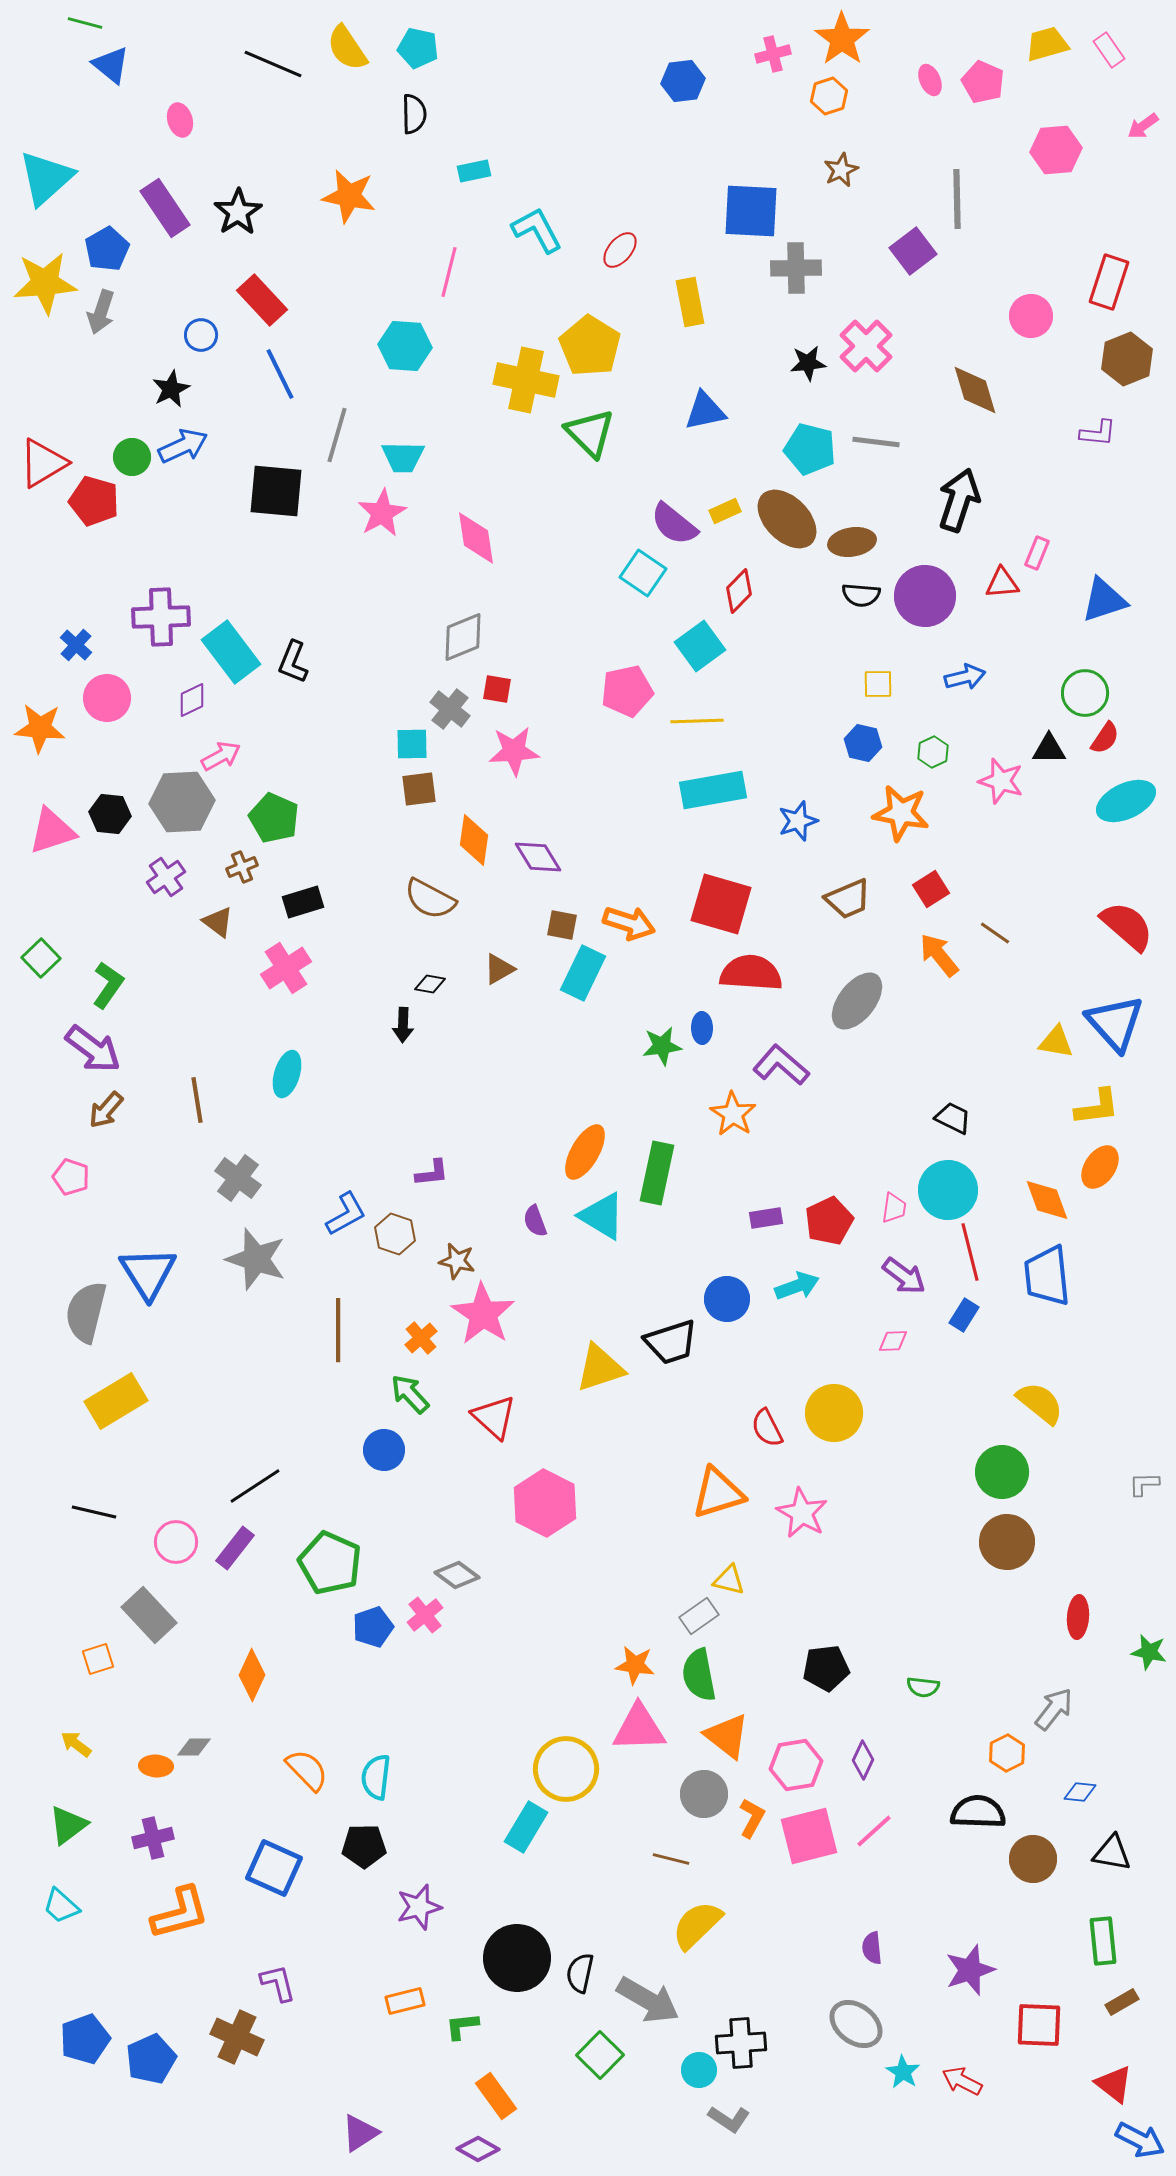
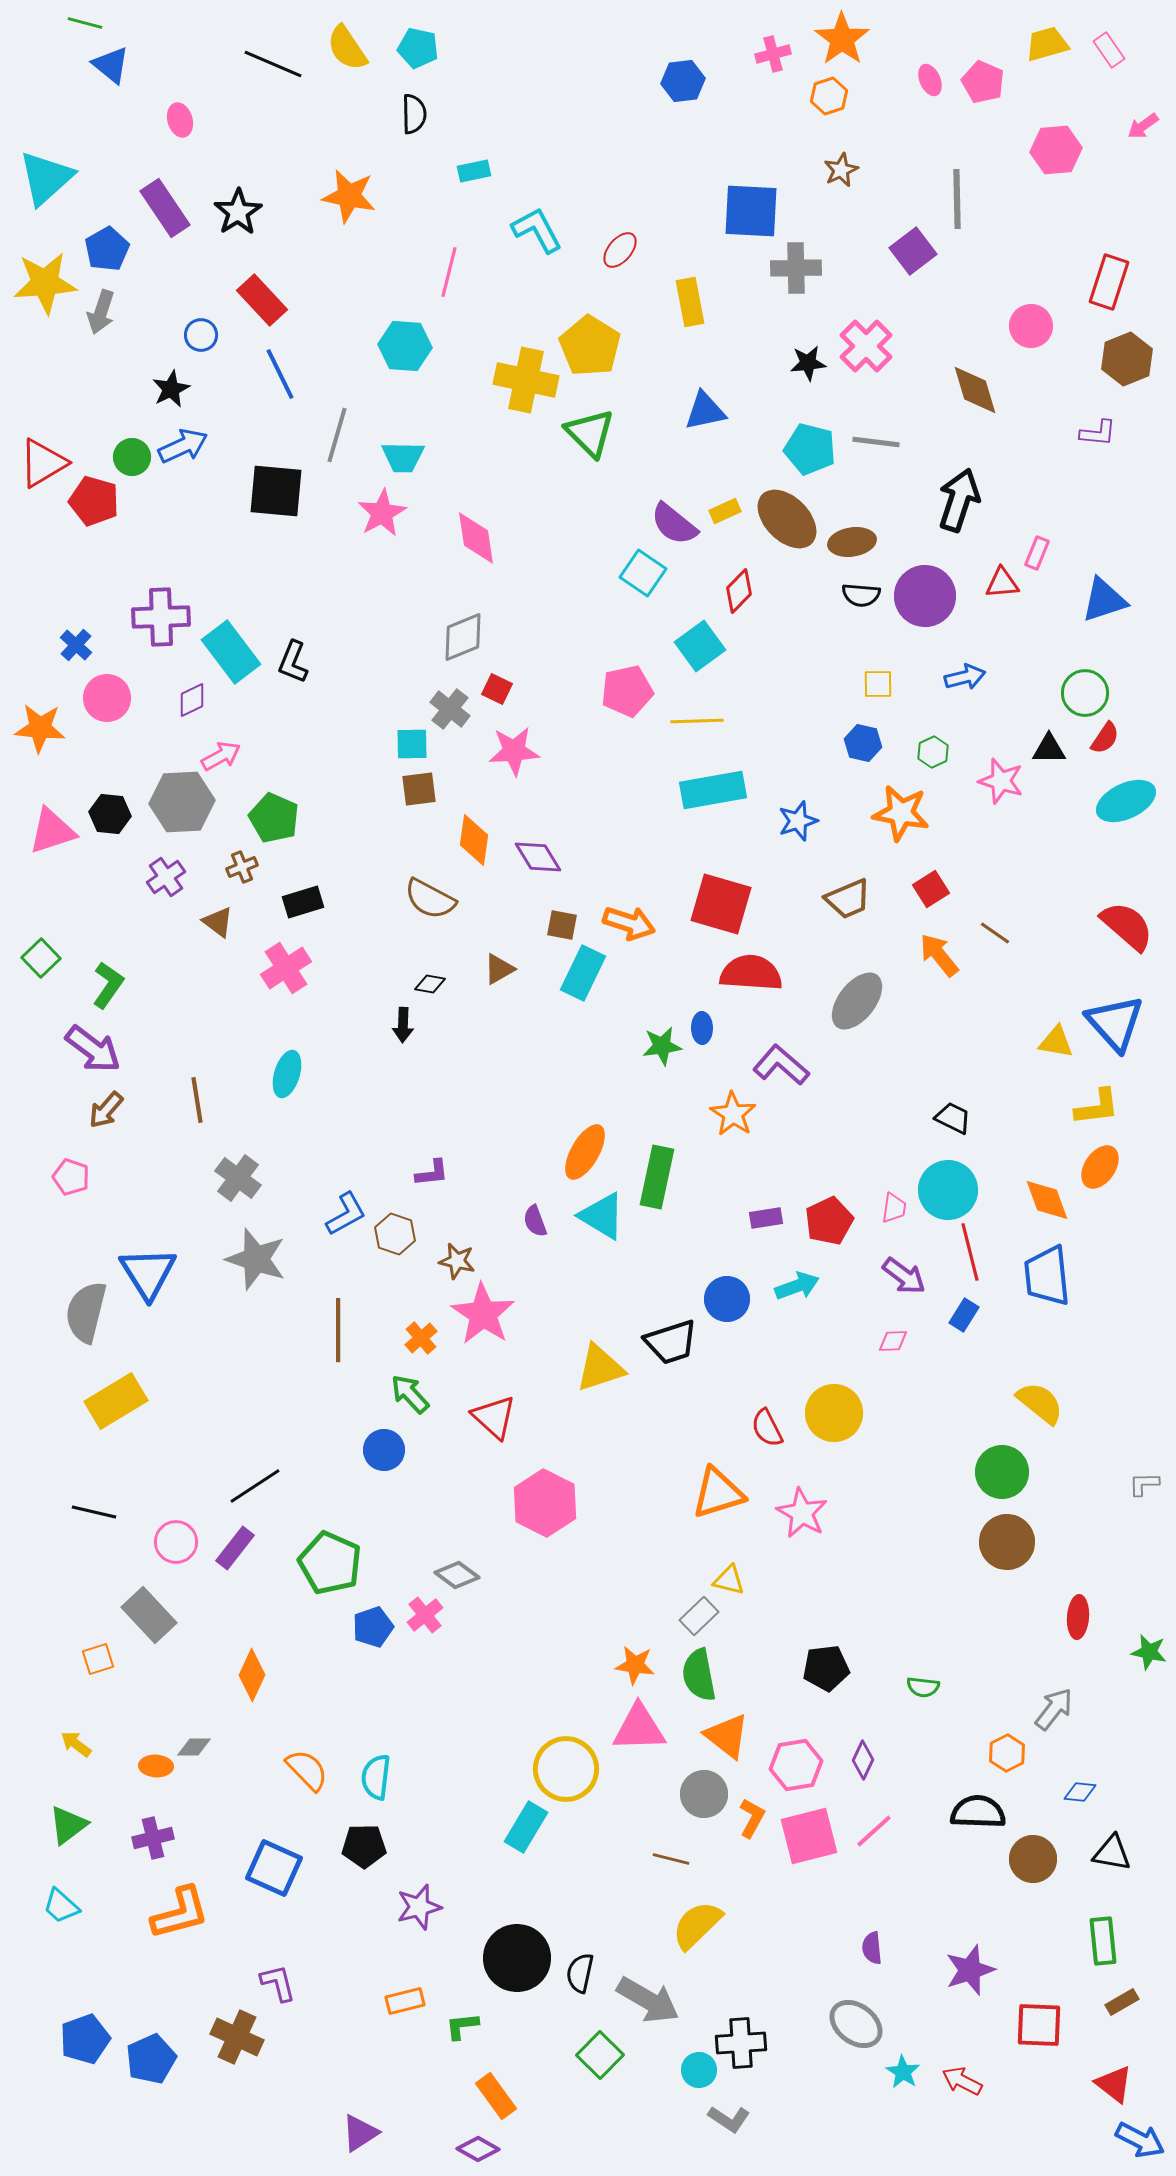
pink circle at (1031, 316): moved 10 px down
red square at (497, 689): rotated 16 degrees clockwise
green rectangle at (657, 1173): moved 4 px down
gray rectangle at (699, 1616): rotated 9 degrees counterclockwise
